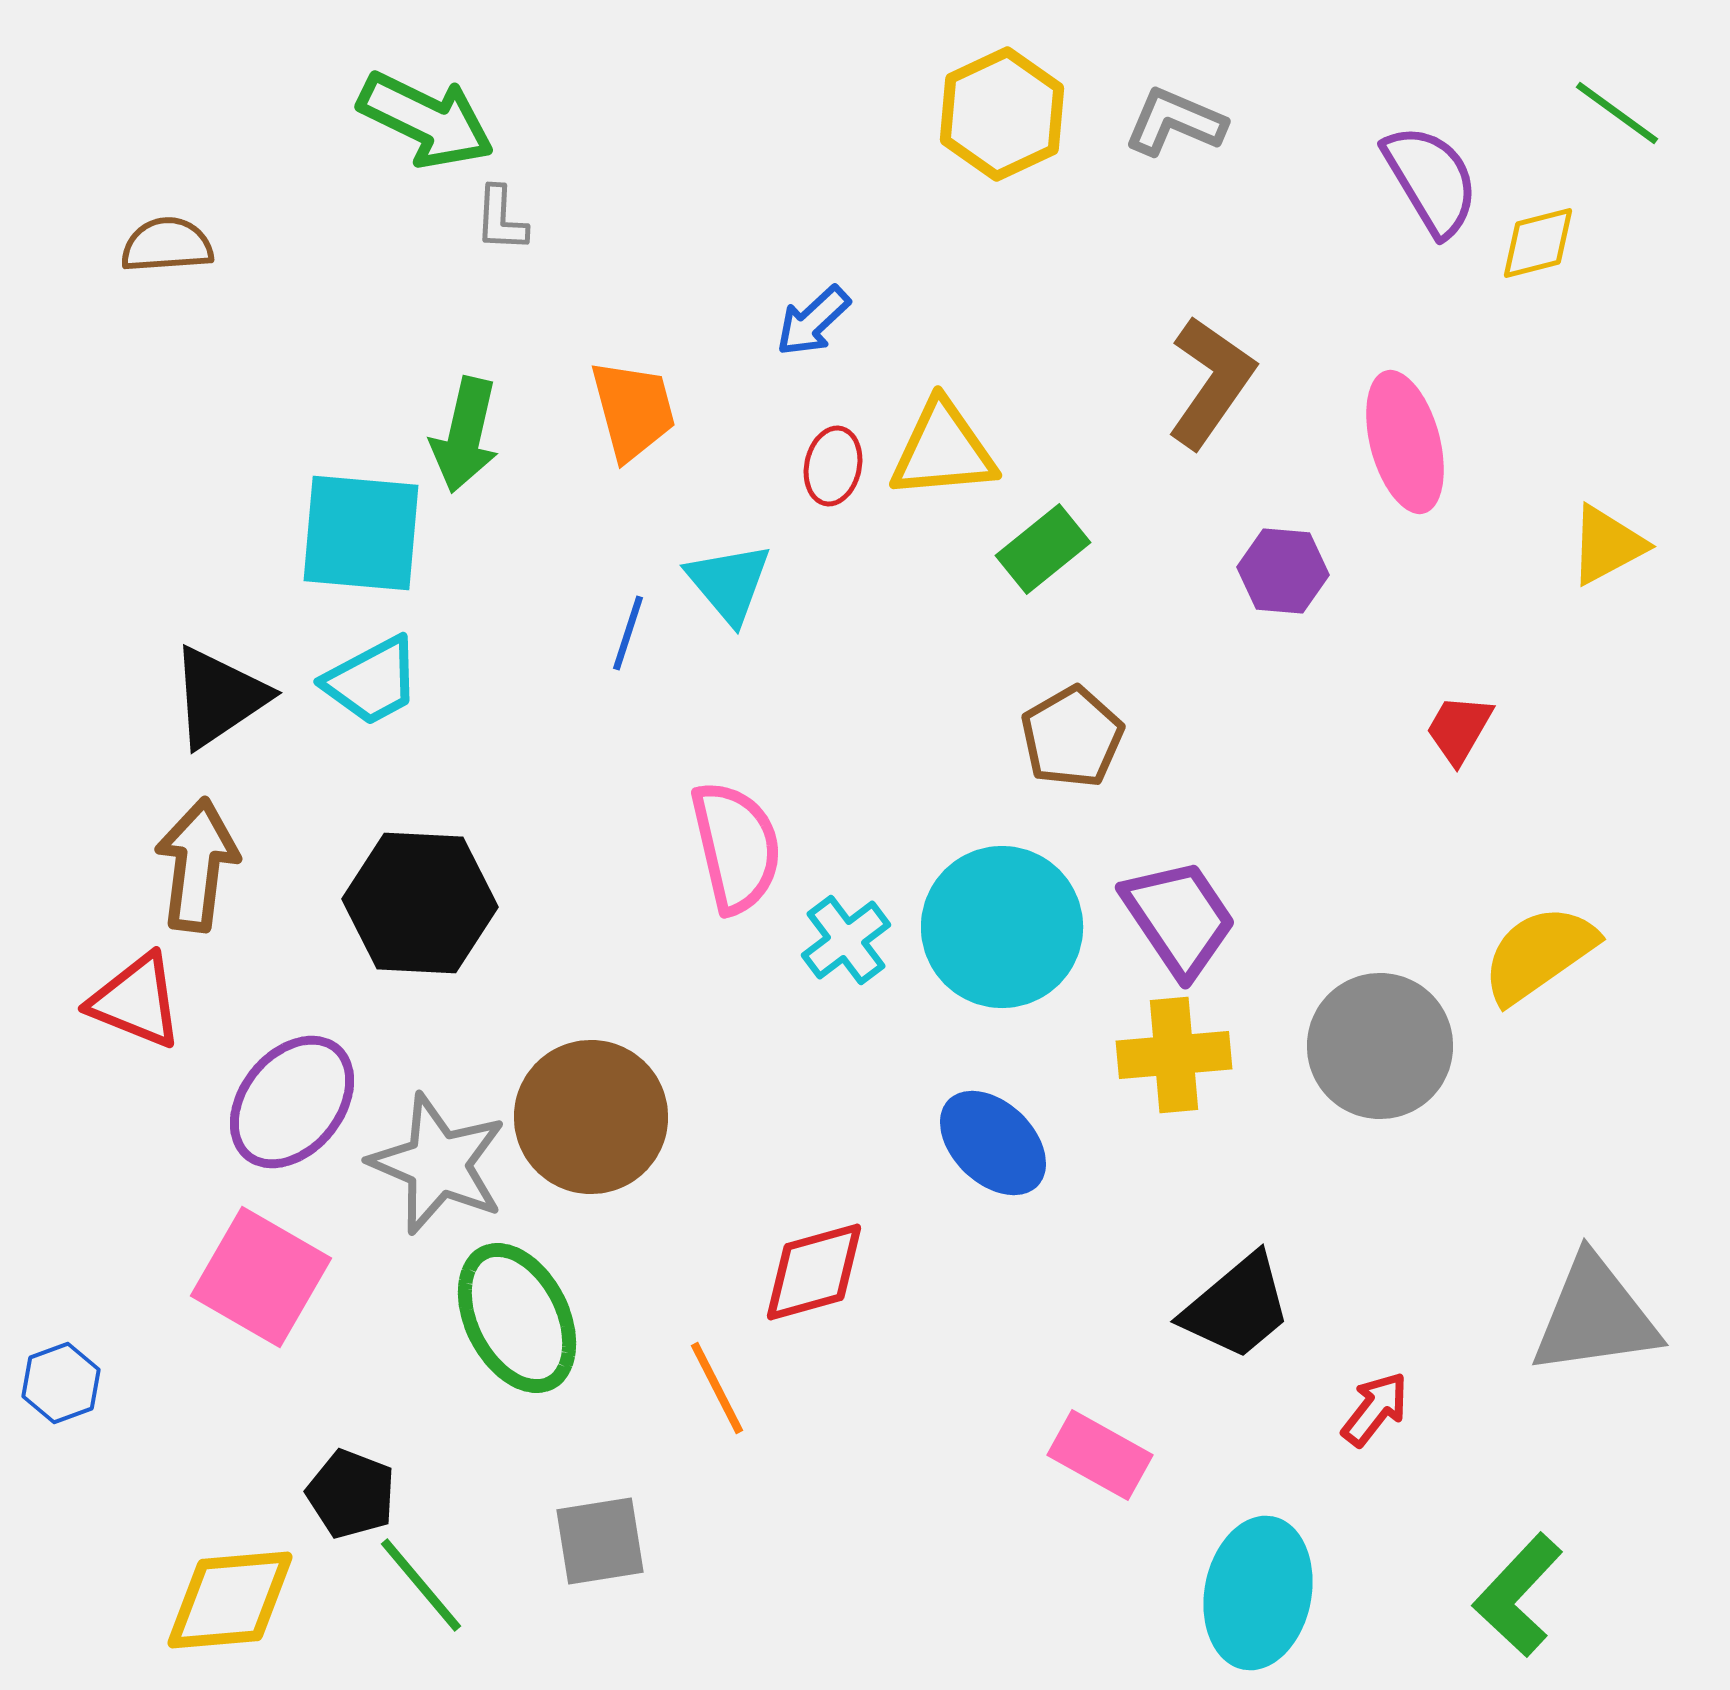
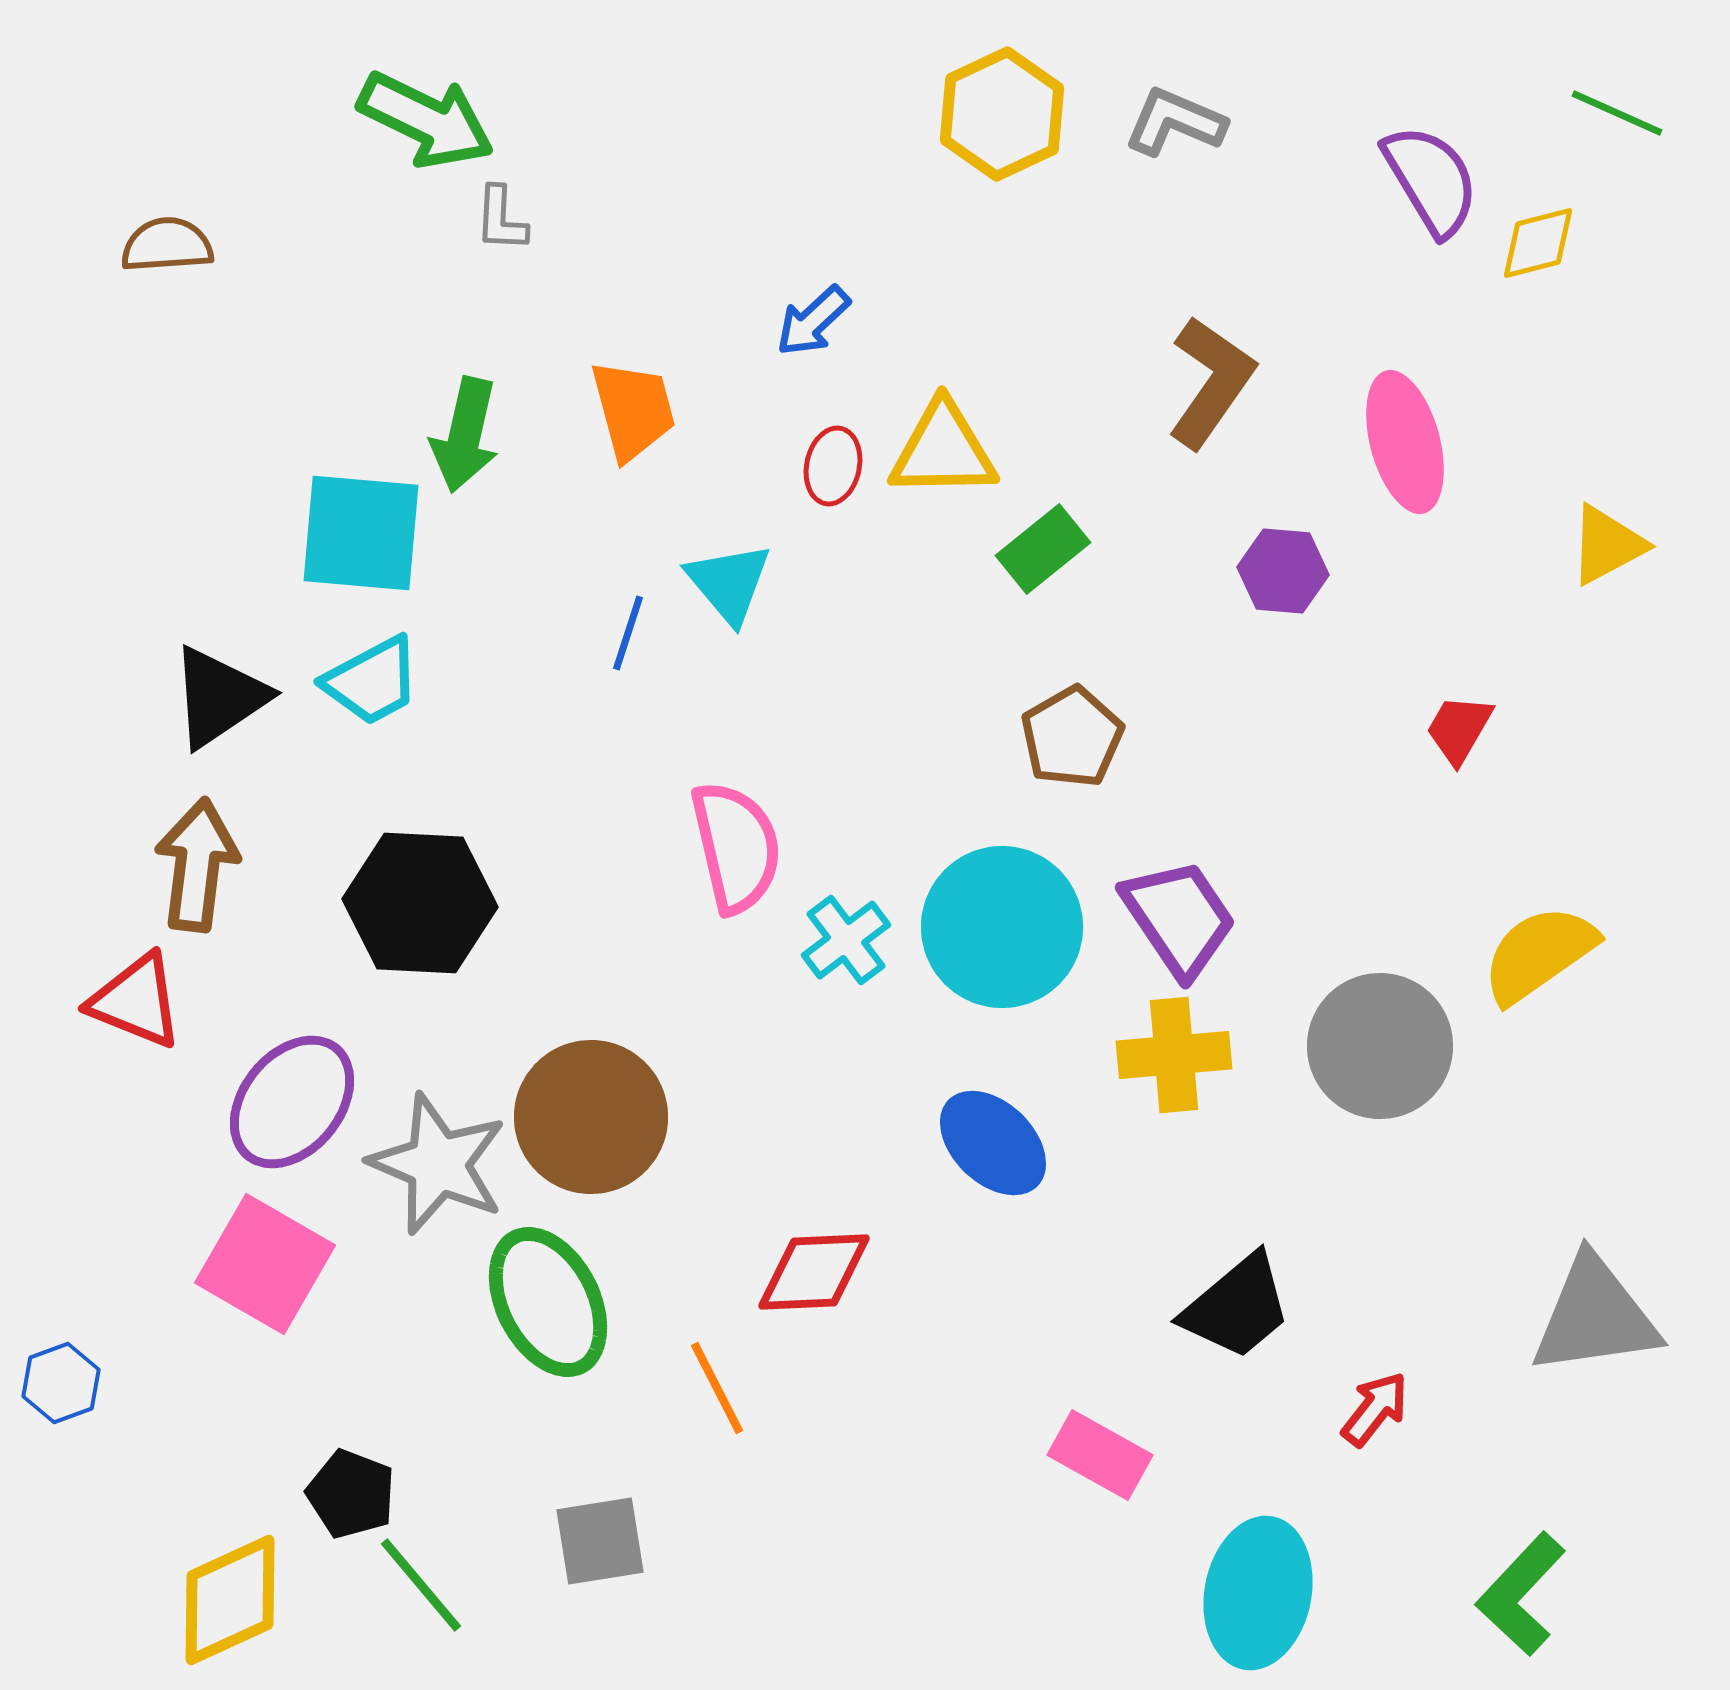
green line at (1617, 113): rotated 12 degrees counterclockwise
yellow triangle at (943, 450): rotated 4 degrees clockwise
red diamond at (814, 1272): rotated 13 degrees clockwise
pink square at (261, 1277): moved 4 px right, 13 px up
green ellipse at (517, 1318): moved 31 px right, 16 px up
green L-shape at (1518, 1595): moved 3 px right, 1 px up
yellow diamond at (230, 1600): rotated 20 degrees counterclockwise
